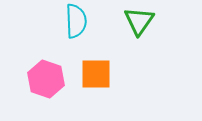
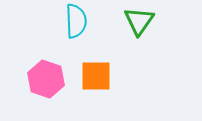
orange square: moved 2 px down
